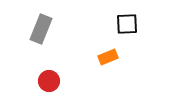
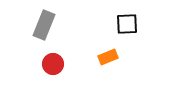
gray rectangle: moved 3 px right, 4 px up
red circle: moved 4 px right, 17 px up
